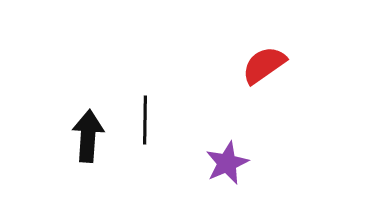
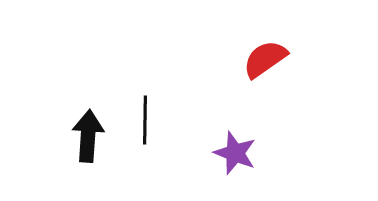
red semicircle: moved 1 px right, 6 px up
purple star: moved 8 px right, 10 px up; rotated 27 degrees counterclockwise
